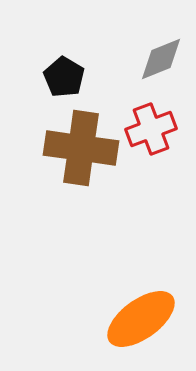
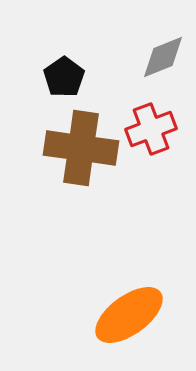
gray diamond: moved 2 px right, 2 px up
black pentagon: rotated 6 degrees clockwise
orange ellipse: moved 12 px left, 4 px up
